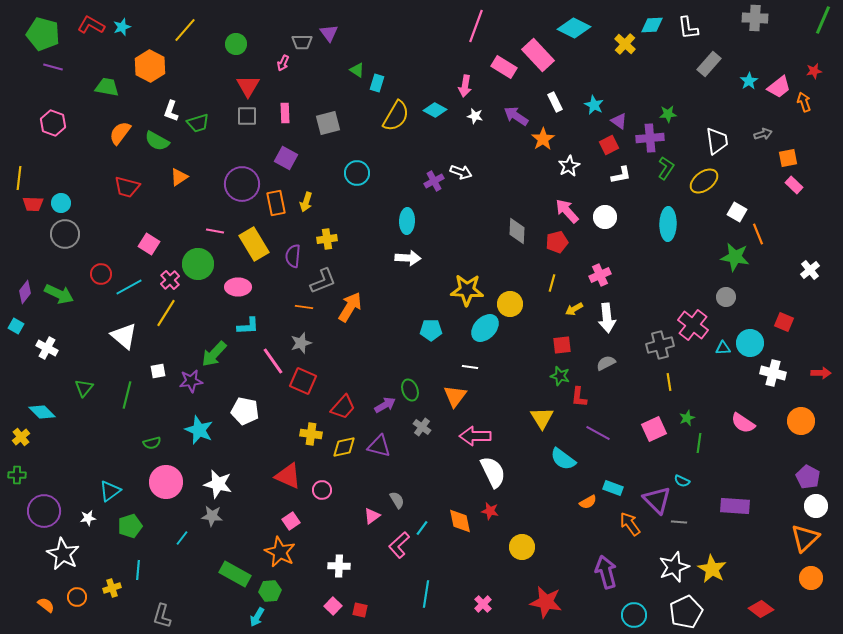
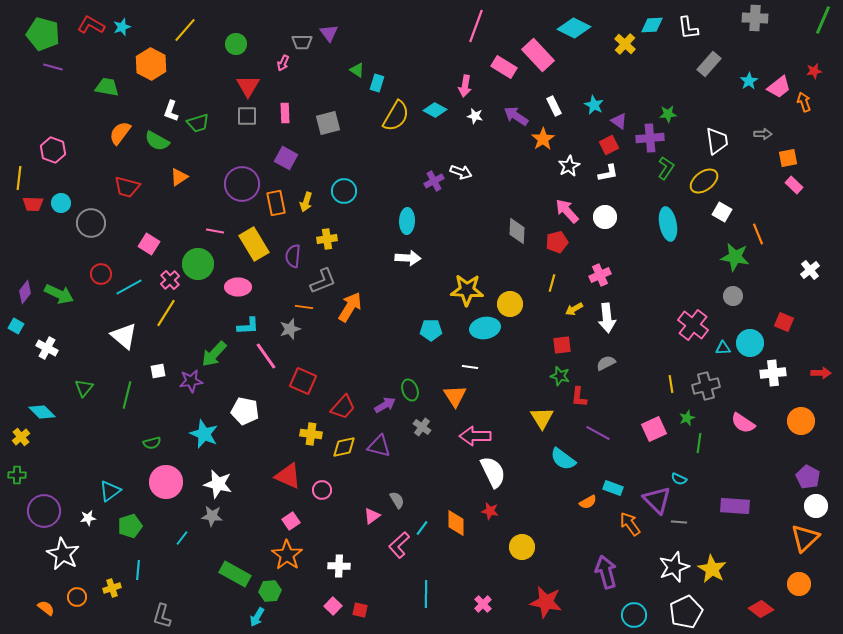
orange hexagon at (150, 66): moved 1 px right, 2 px up
white rectangle at (555, 102): moved 1 px left, 4 px down
pink hexagon at (53, 123): moved 27 px down
gray arrow at (763, 134): rotated 18 degrees clockwise
cyan circle at (357, 173): moved 13 px left, 18 px down
white L-shape at (621, 175): moved 13 px left, 2 px up
white square at (737, 212): moved 15 px left
cyan ellipse at (668, 224): rotated 12 degrees counterclockwise
gray circle at (65, 234): moved 26 px right, 11 px up
gray circle at (726, 297): moved 7 px right, 1 px up
cyan ellipse at (485, 328): rotated 36 degrees clockwise
gray star at (301, 343): moved 11 px left, 14 px up
gray cross at (660, 345): moved 46 px right, 41 px down
pink line at (273, 361): moved 7 px left, 5 px up
white cross at (773, 373): rotated 20 degrees counterclockwise
yellow line at (669, 382): moved 2 px right, 2 px down
orange triangle at (455, 396): rotated 10 degrees counterclockwise
cyan star at (199, 430): moved 5 px right, 4 px down
cyan semicircle at (682, 481): moved 3 px left, 2 px up
orange diamond at (460, 521): moved 4 px left, 2 px down; rotated 12 degrees clockwise
orange star at (280, 552): moved 7 px right, 3 px down; rotated 8 degrees clockwise
orange circle at (811, 578): moved 12 px left, 6 px down
cyan line at (426, 594): rotated 8 degrees counterclockwise
orange semicircle at (46, 605): moved 3 px down
